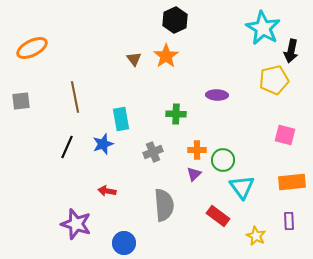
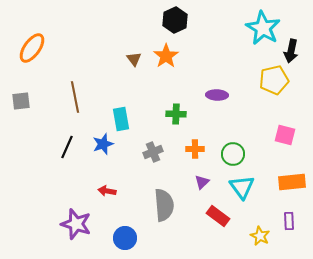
orange ellipse: rotated 28 degrees counterclockwise
orange cross: moved 2 px left, 1 px up
green circle: moved 10 px right, 6 px up
purple triangle: moved 8 px right, 8 px down
yellow star: moved 4 px right
blue circle: moved 1 px right, 5 px up
